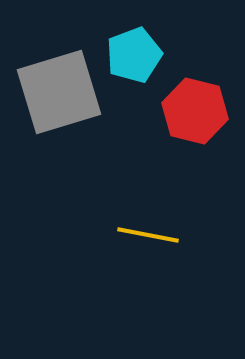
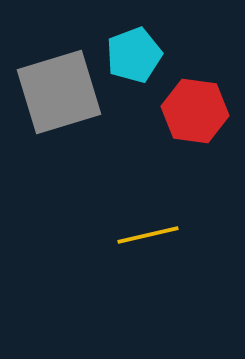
red hexagon: rotated 6 degrees counterclockwise
yellow line: rotated 24 degrees counterclockwise
